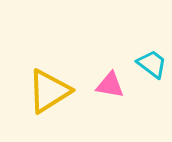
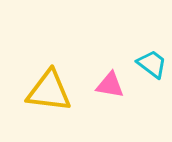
yellow triangle: rotated 39 degrees clockwise
